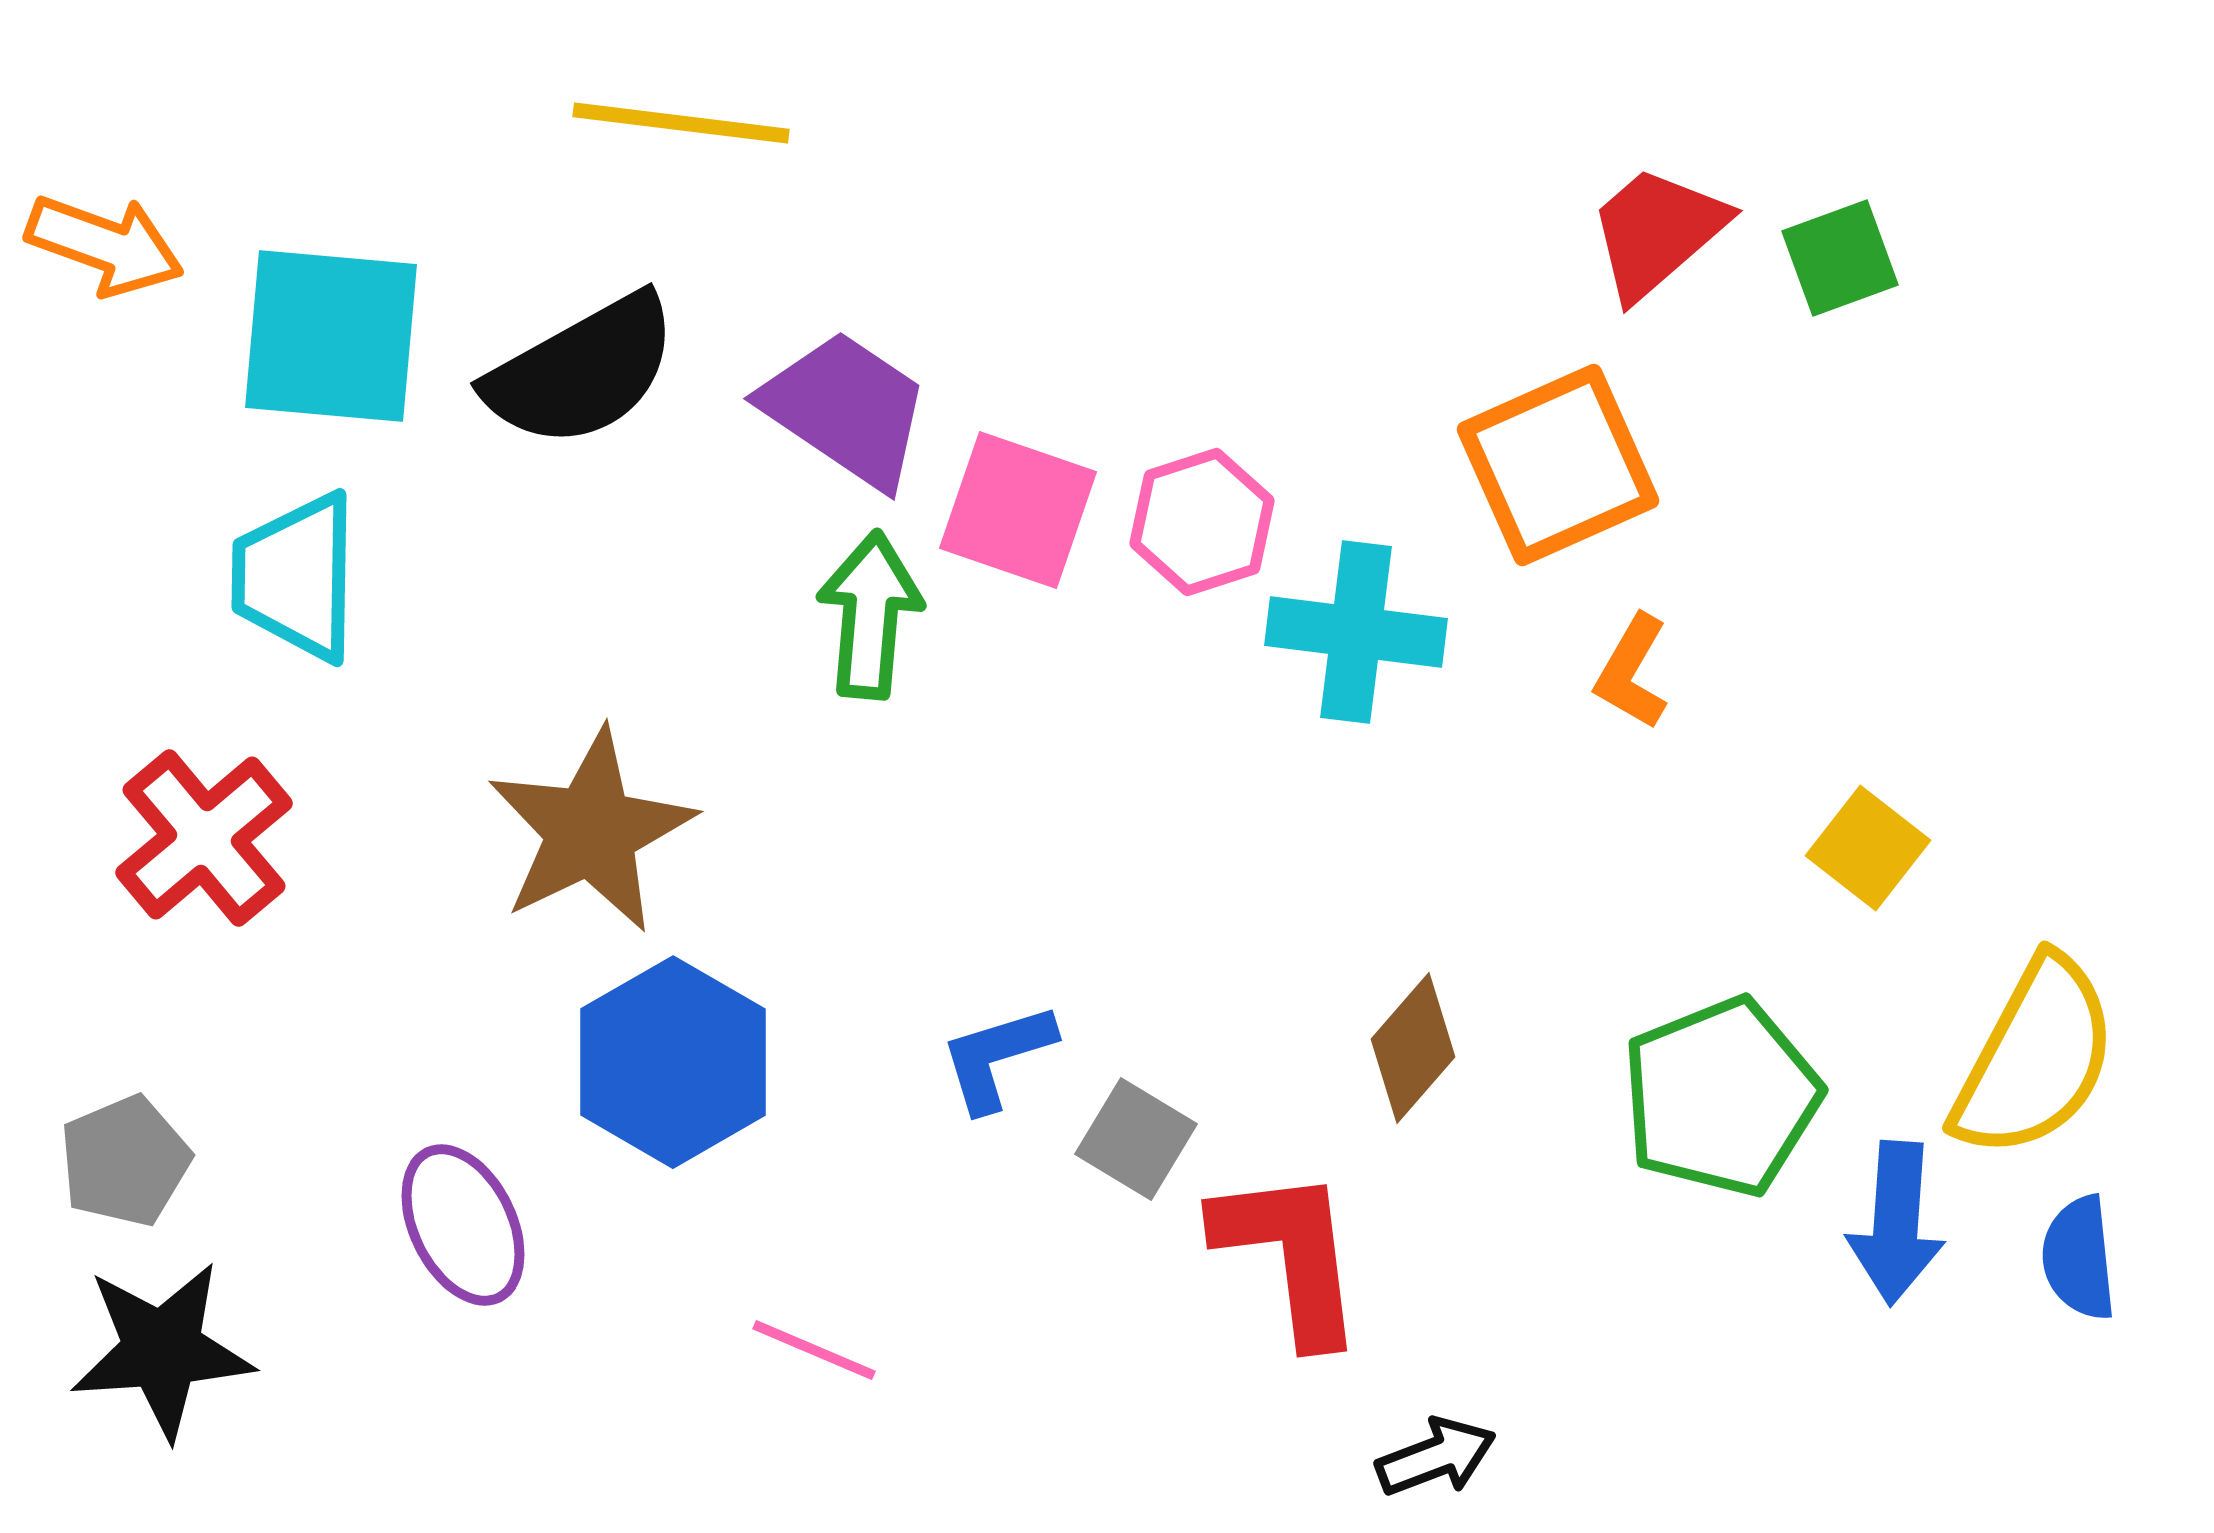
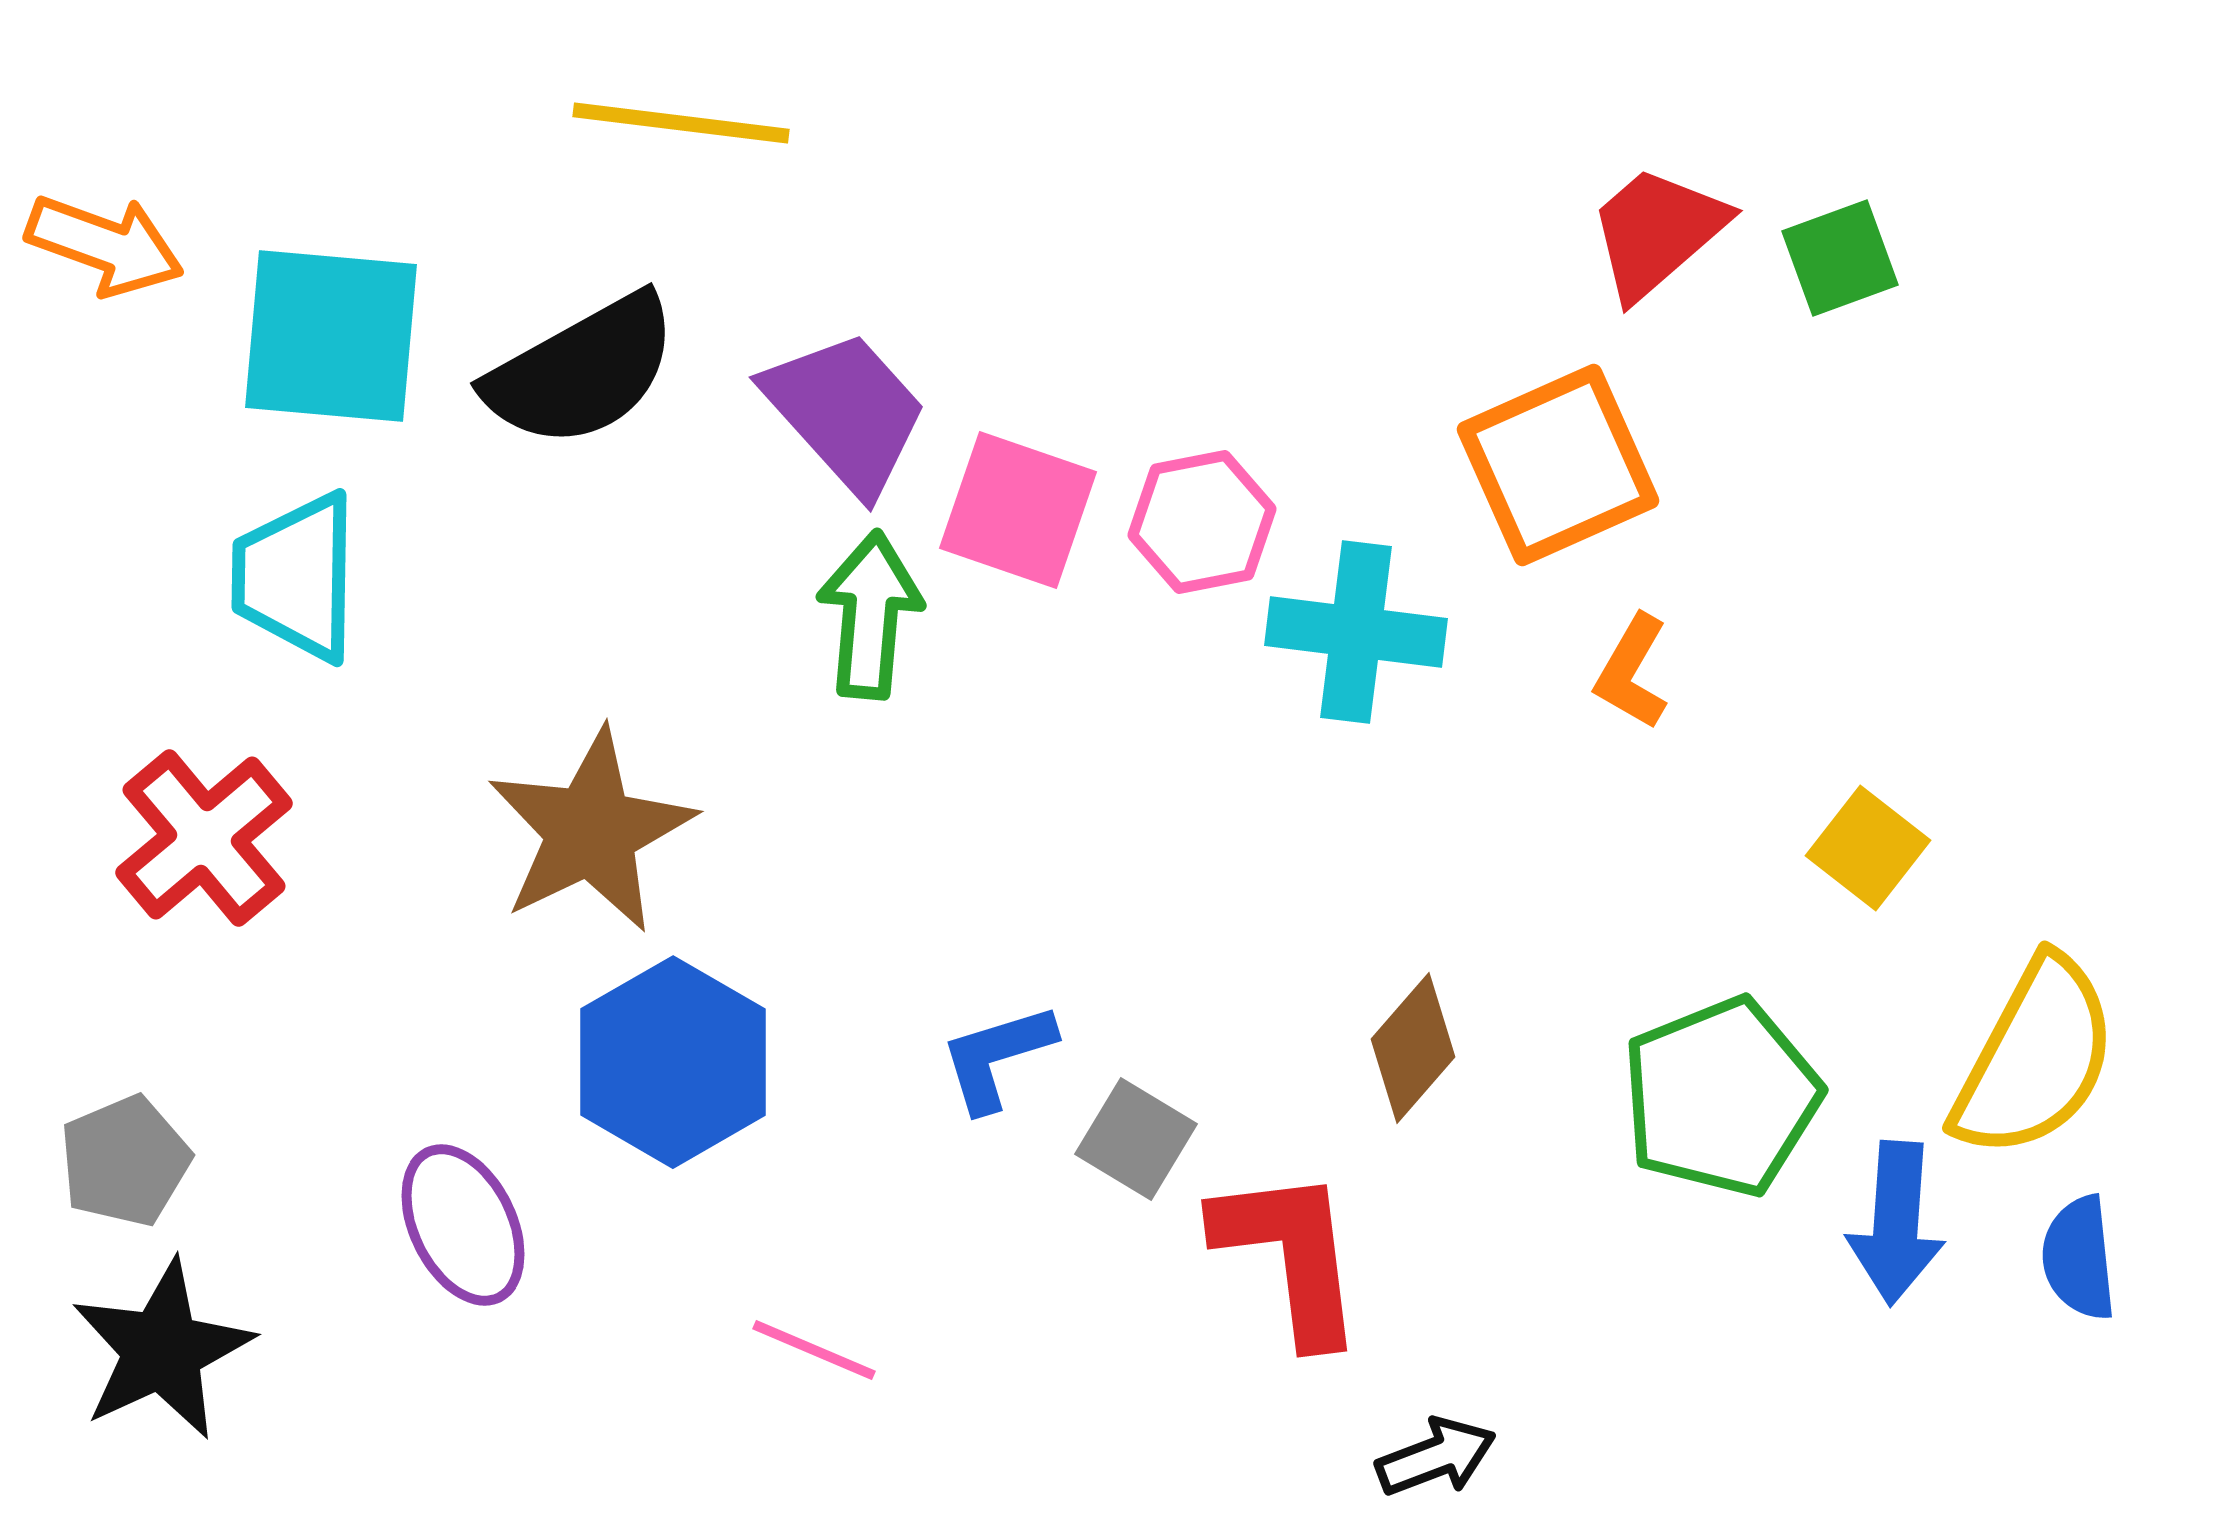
purple trapezoid: moved 3 px down; rotated 14 degrees clockwise
pink hexagon: rotated 7 degrees clockwise
black star: rotated 21 degrees counterclockwise
